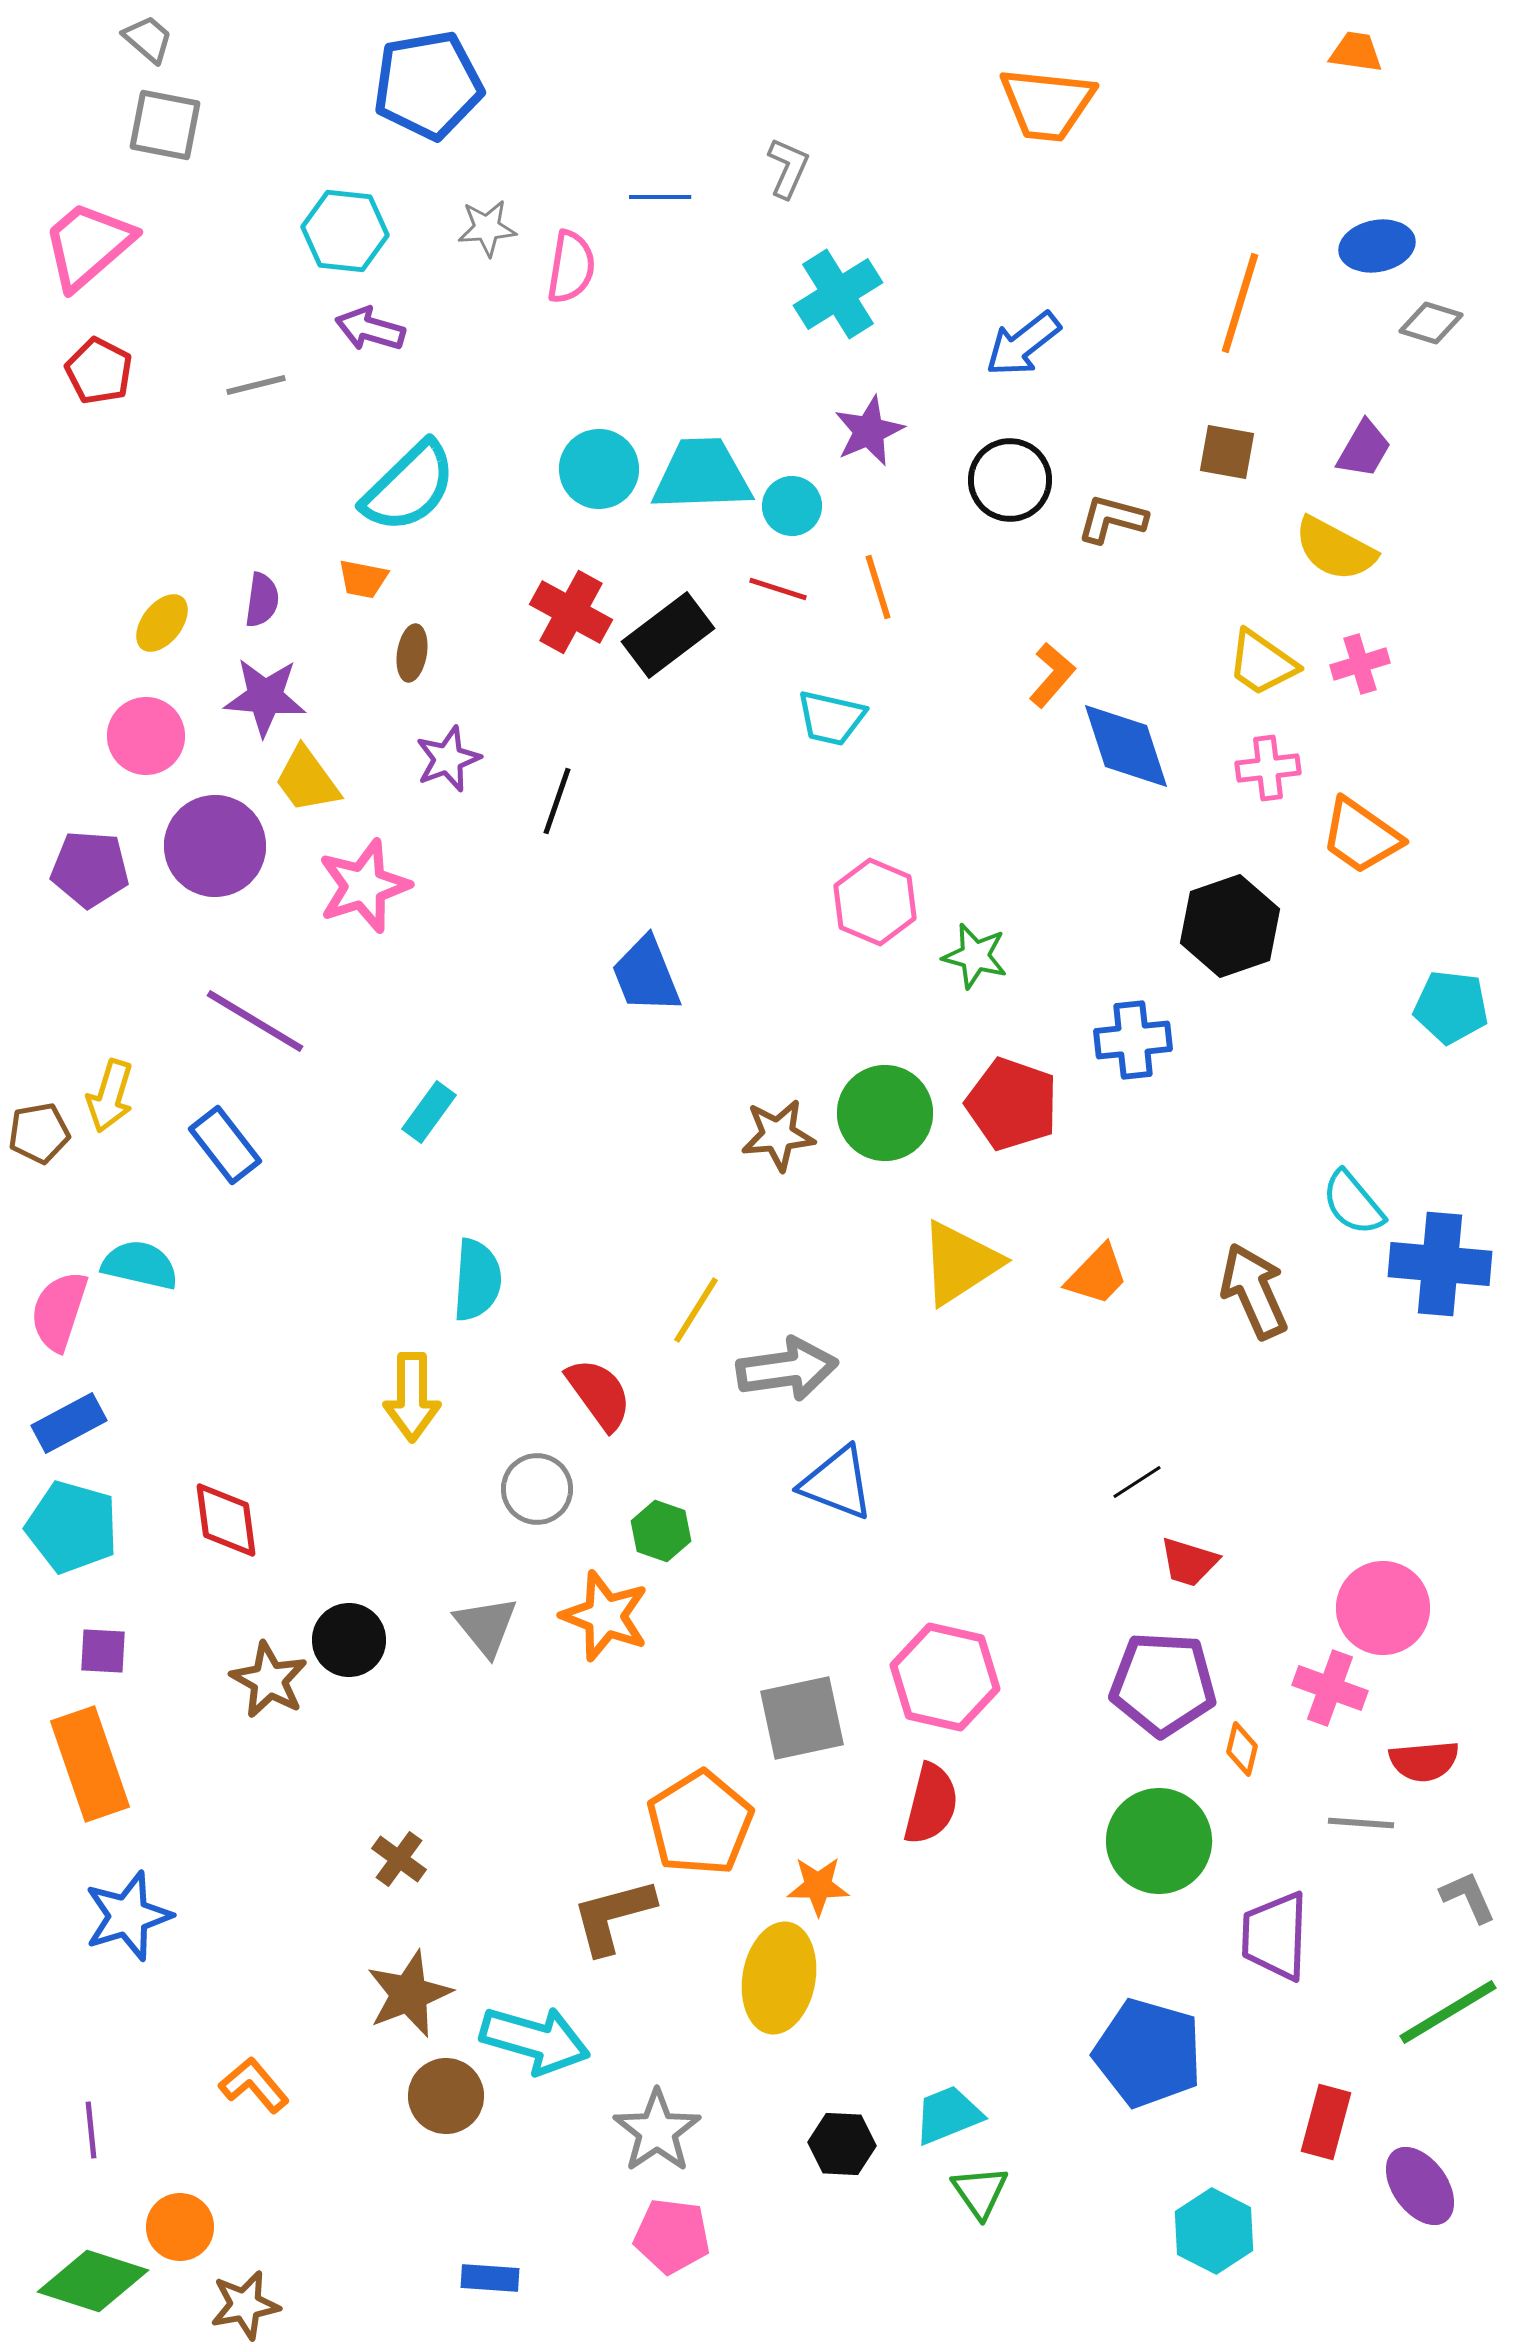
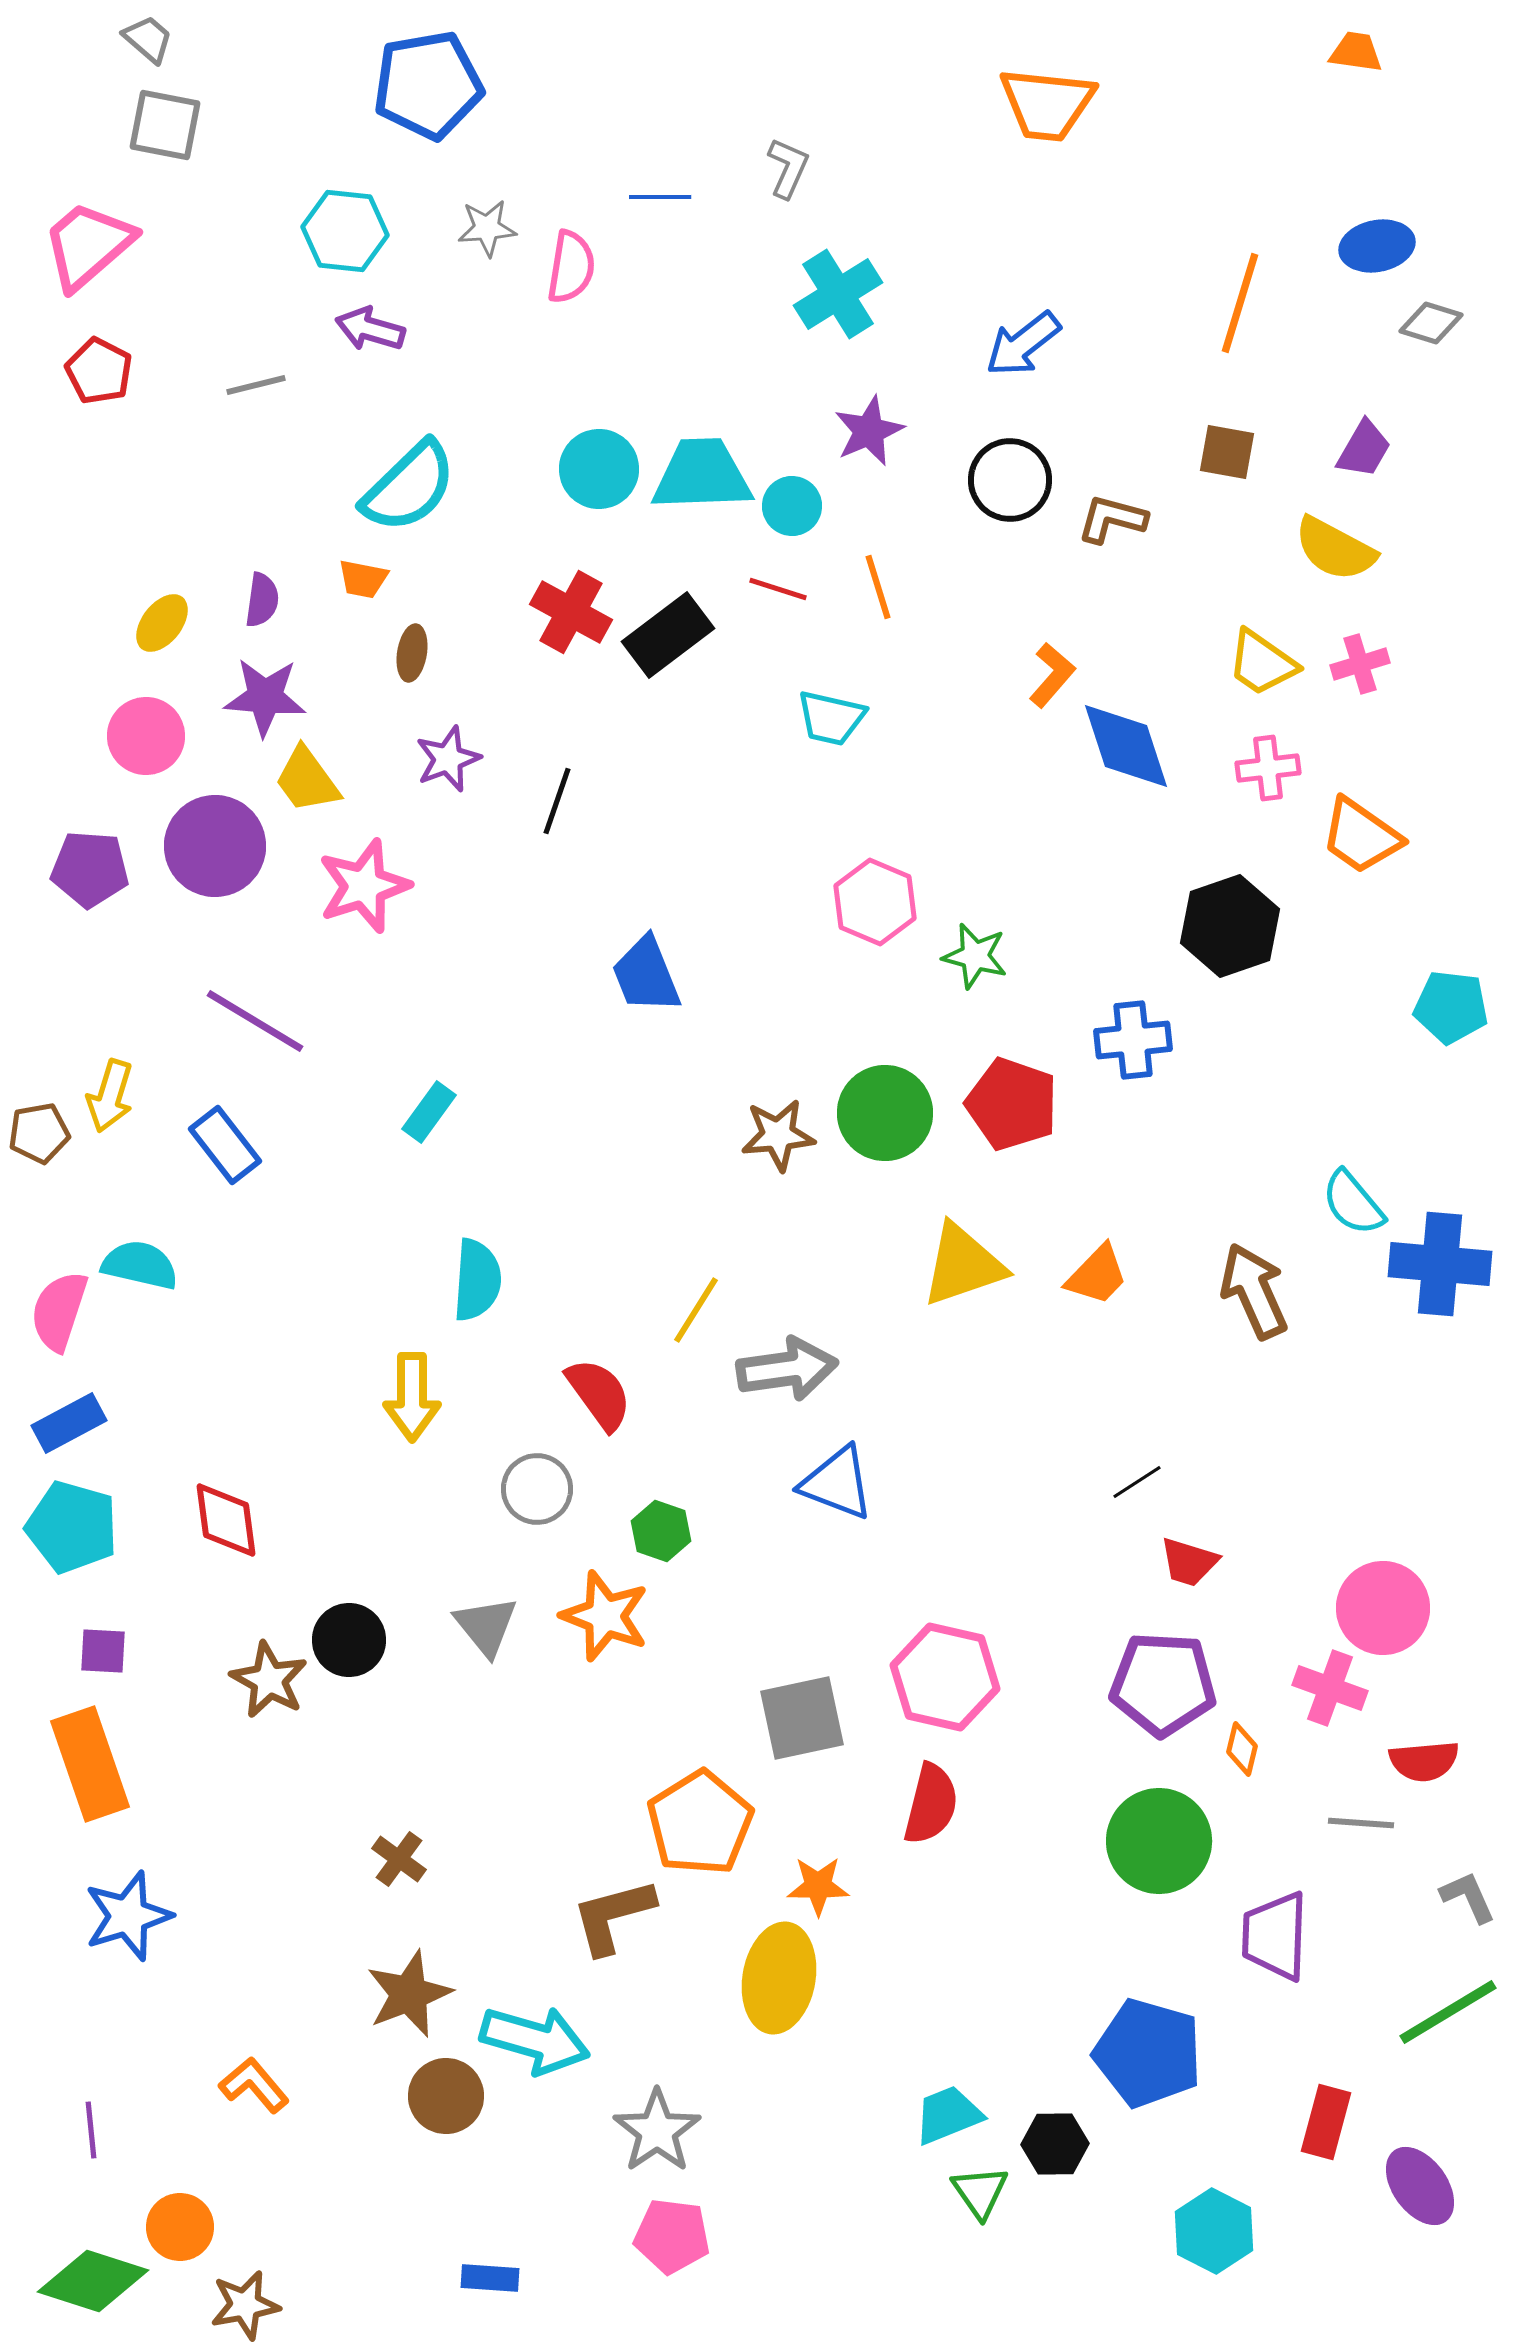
yellow triangle at (960, 1263): moved 3 px right, 2 px down; rotated 14 degrees clockwise
black hexagon at (842, 2144): moved 213 px right; rotated 4 degrees counterclockwise
